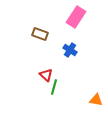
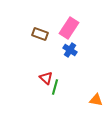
pink rectangle: moved 7 px left, 11 px down
red triangle: moved 3 px down
green line: moved 1 px right
